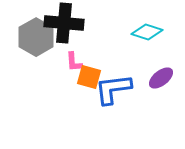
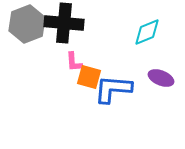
cyan diamond: rotated 40 degrees counterclockwise
gray hexagon: moved 9 px left, 13 px up; rotated 9 degrees clockwise
purple ellipse: rotated 60 degrees clockwise
blue L-shape: rotated 12 degrees clockwise
